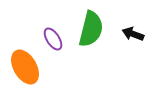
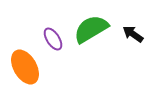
green semicircle: rotated 135 degrees counterclockwise
black arrow: rotated 15 degrees clockwise
